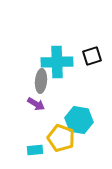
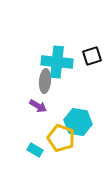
cyan cross: rotated 8 degrees clockwise
gray ellipse: moved 4 px right
purple arrow: moved 2 px right, 2 px down
cyan hexagon: moved 1 px left, 2 px down
cyan rectangle: rotated 35 degrees clockwise
